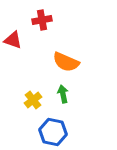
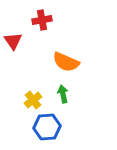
red triangle: moved 1 px down; rotated 36 degrees clockwise
blue hexagon: moved 6 px left, 5 px up; rotated 16 degrees counterclockwise
